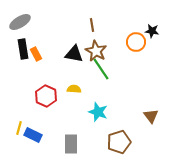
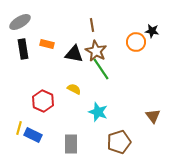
orange rectangle: moved 11 px right, 10 px up; rotated 48 degrees counterclockwise
yellow semicircle: rotated 24 degrees clockwise
red hexagon: moved 3 px left, 5 px down
brown triangle: moved 2 px right
